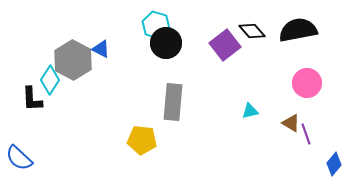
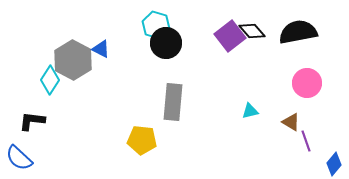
black semicircle: moved 2 px down
purple square: moved 5 px right, 9 px up
black L-shape: moved 22 px down; rotated 100 degrees clockwise
brown triangle: moved 1 px up
purple line: moved 7 px down
